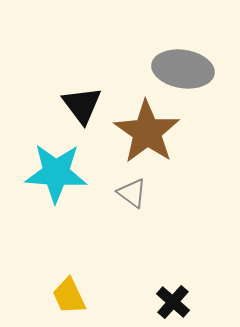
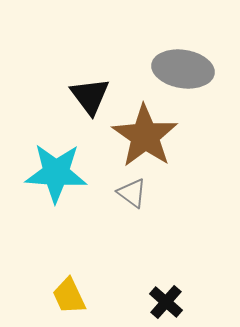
black triangle: moved 8 px right, 9 px up
brown star: moved 2 px left, 4 px down
black cross: moved 7 px left
